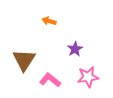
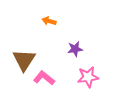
purple star: rotated 21 degrees clockwise
pink L-shape: moved 6 px left, 2 px up
